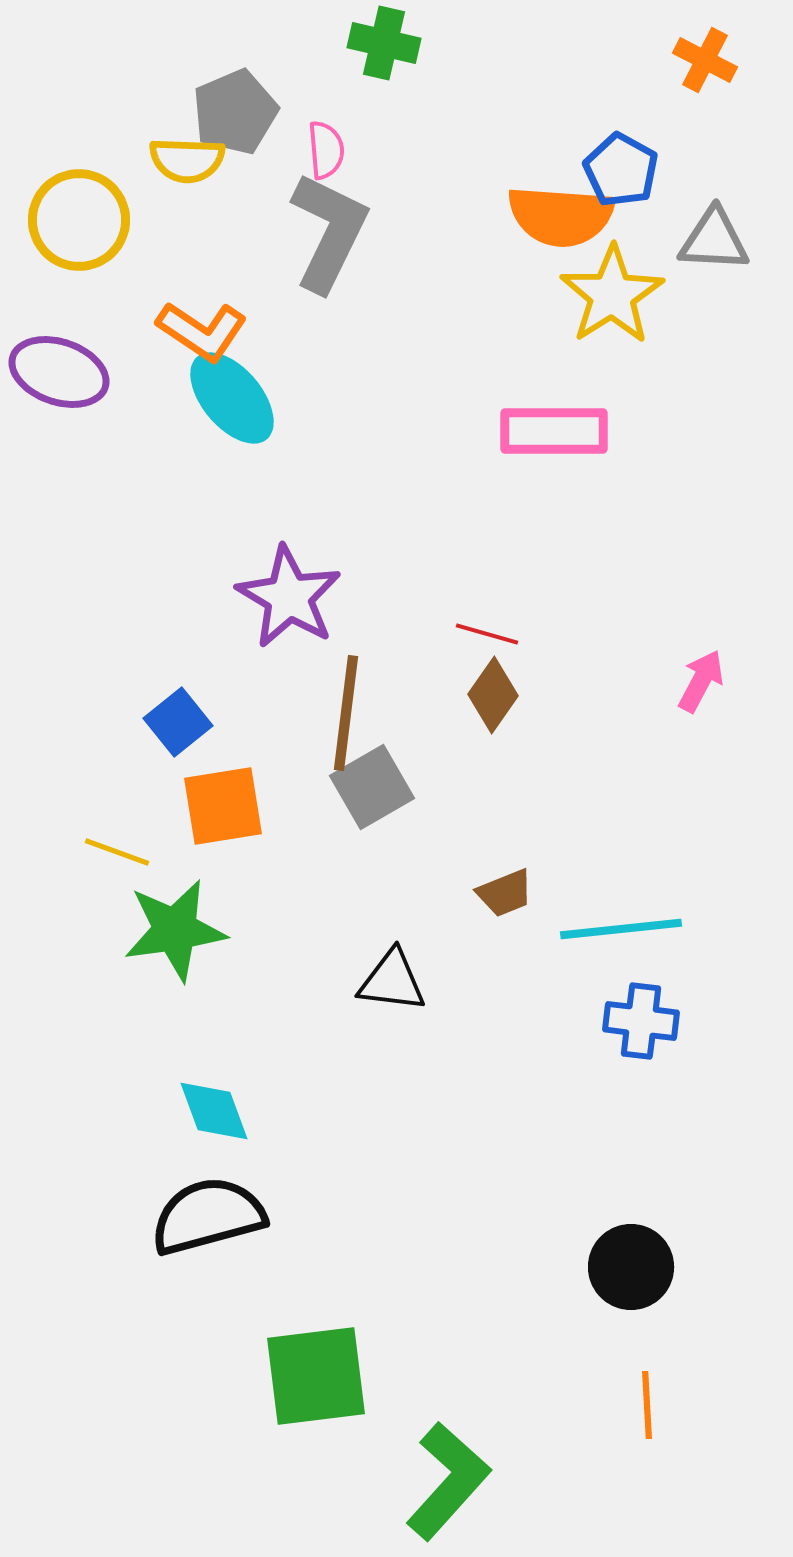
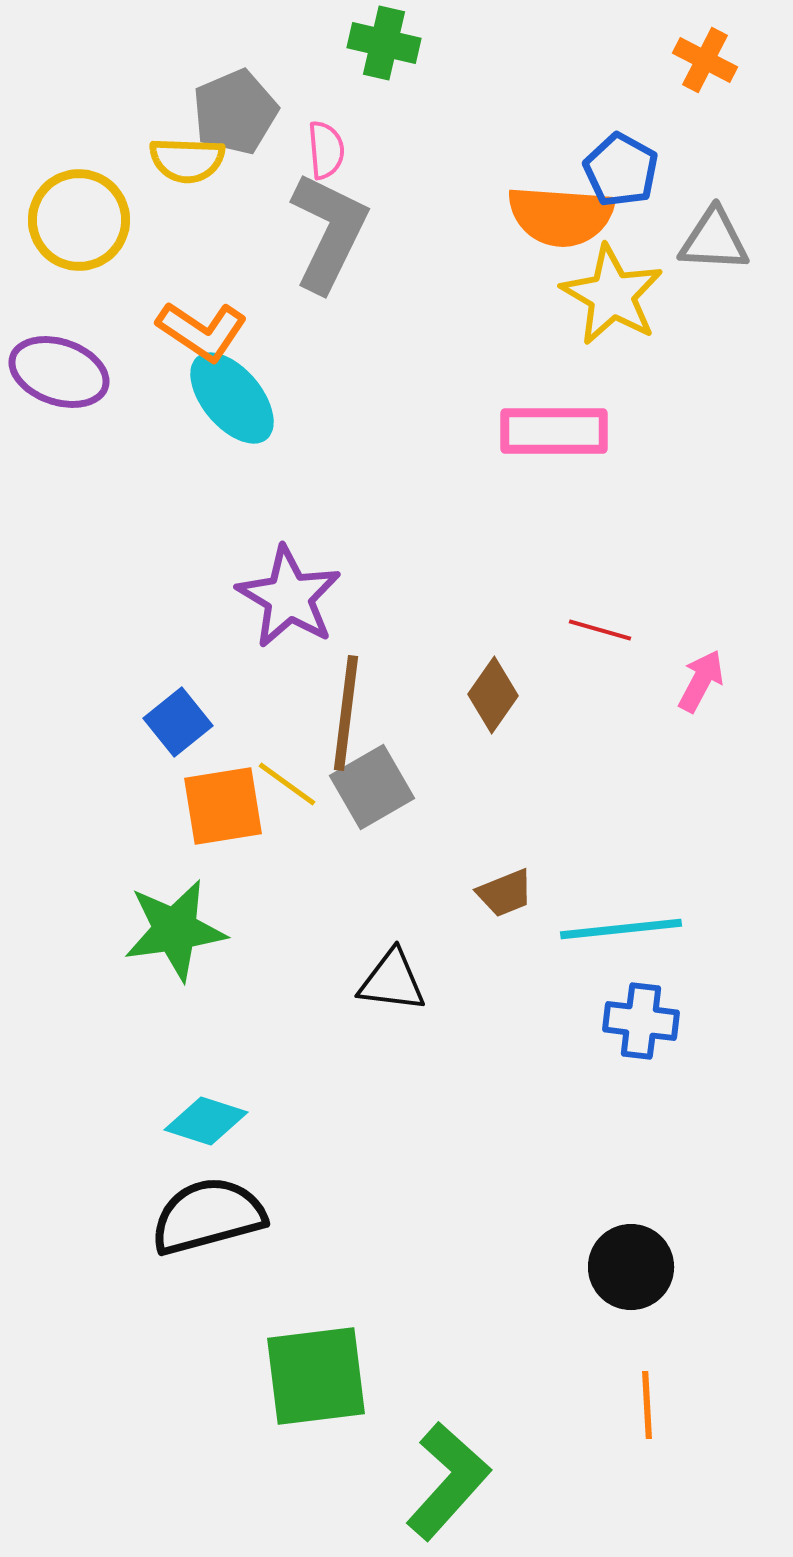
yellow star: rotated 10 degrees counterclockwise
red line: moved 113 px right, 4 px up
yellow line: moved 170 px right, 68 px up; rotated 16 degrees clockwise
cyan diamond: moved 8 px left, 10 px down; rotated 52 degrees counterclockwise
